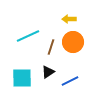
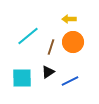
cyan line: rotated 15 degrees counterclockwise
